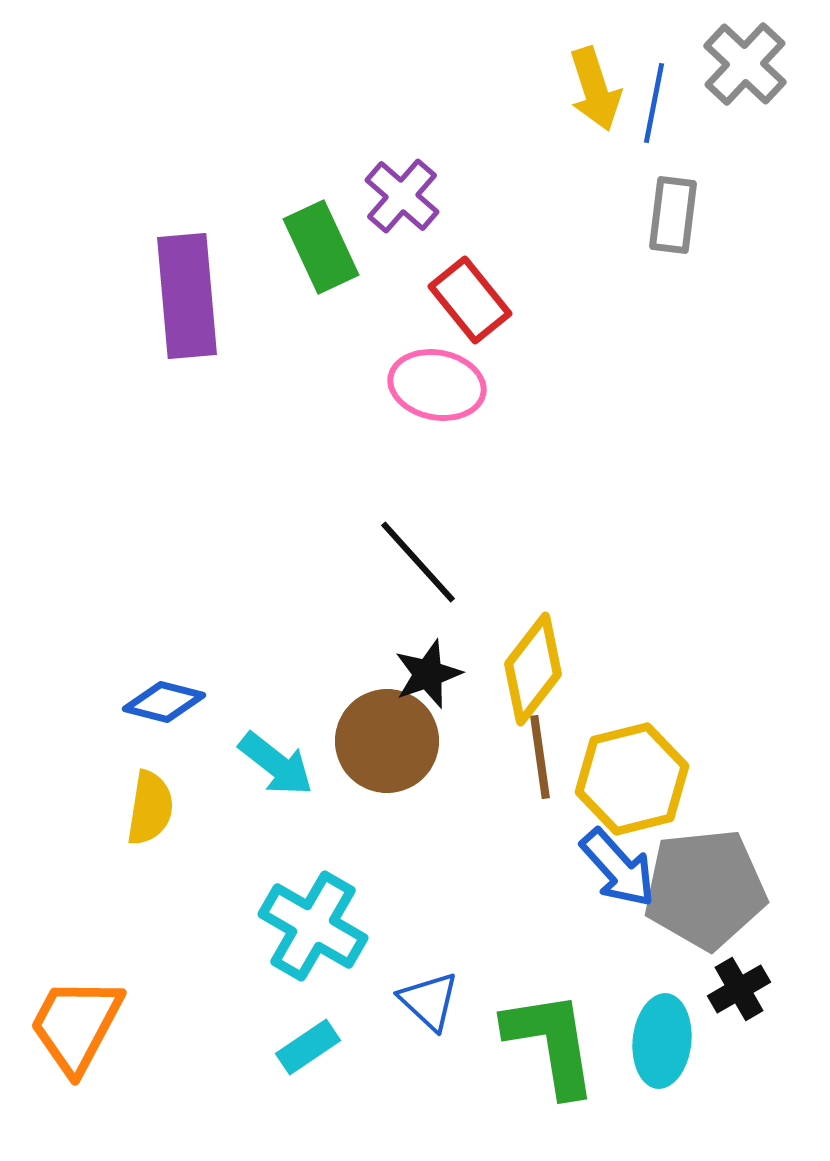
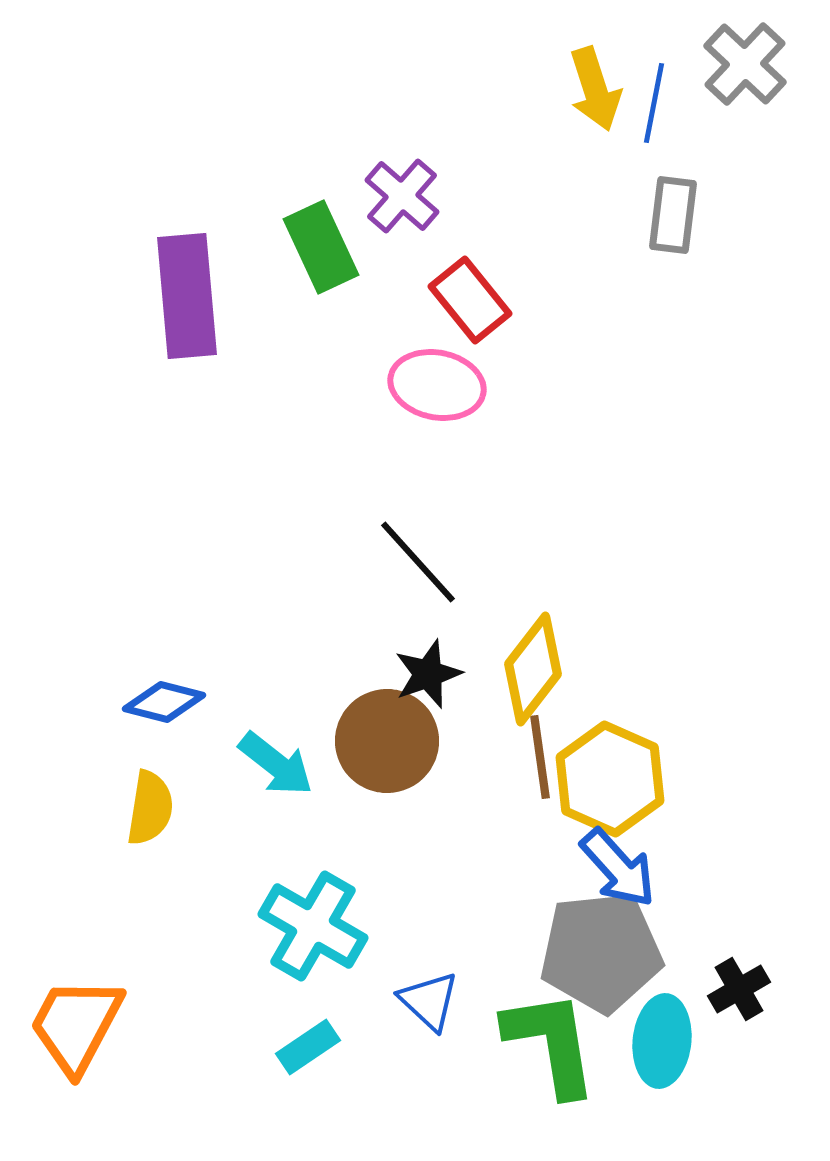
yellow hexagon: moved 22 px left; rotated 22 degrees counterclockwise
gray pentagon: moved 104 px left, 63 px down
